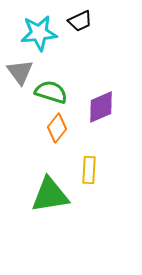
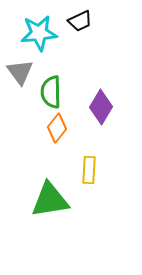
green semicircle: rotated 108 degrees counterclockwise
purple diamond: rotated 36 degrees counterclockwise
green triangle: moved 5 px down
